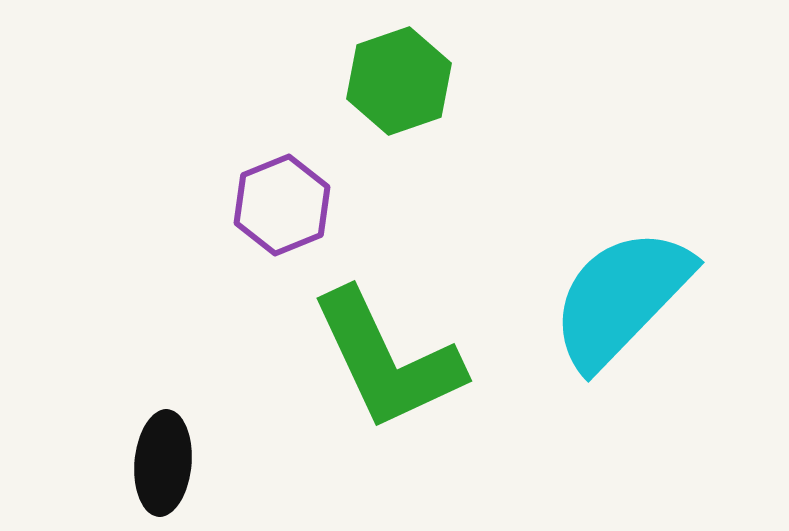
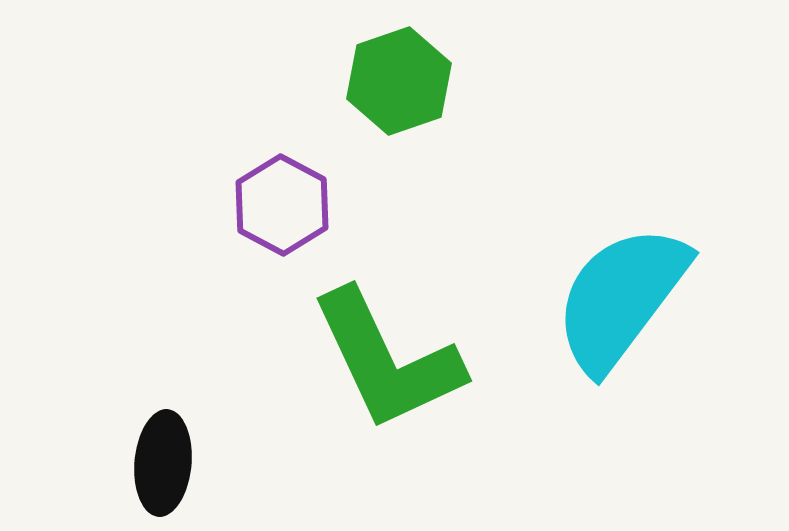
purple hexagon: rotated 10 degrees counterclockwise
cyan semicircle: rotated 7 degrees counterclockwise
